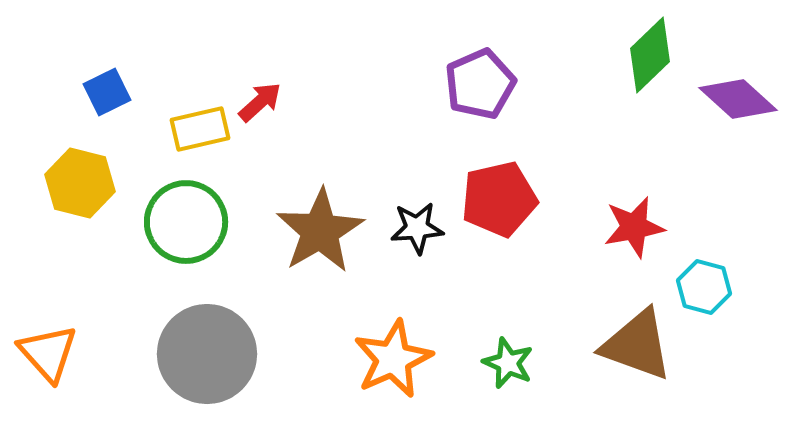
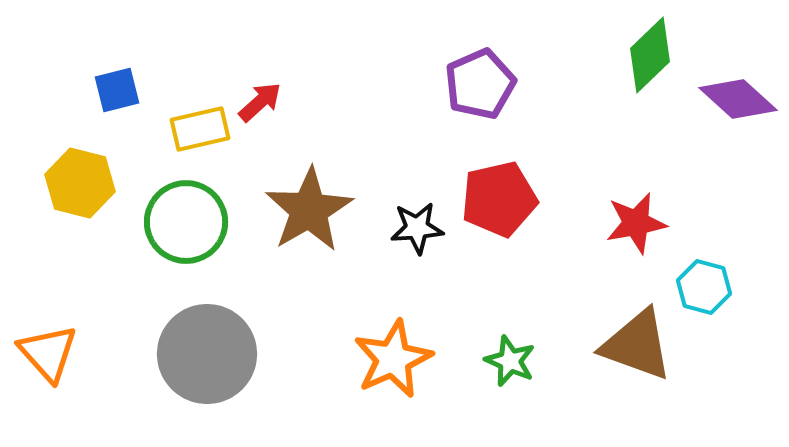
blue square: moved 10 px right, 2 px up; rotated 12 degrees clockwise
red star: moved 2 px right, 4 px up
brown star: moved 11 px left, 21 px up
green star: moved 2 px right, 2 px up
